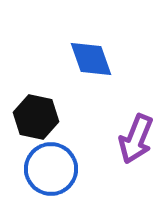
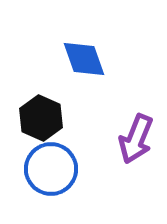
blue diamond: moved 7 px left
black hexagon: moved 5 px right, 1 px down; rotated 12 degrees clockwise
